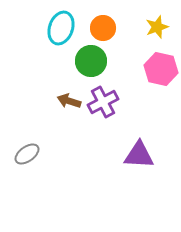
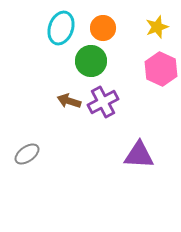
pink hexagon: rotated 12 degrees clockwise
